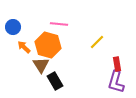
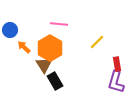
blue circle: moved 3 px left, 3 px down
orange hexagon: moved 2 px right, 3 px down; rotated 15 degrees clockwise
brown triangle: moved 3 px right
